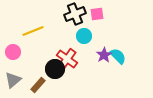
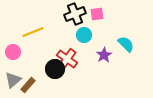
yellow line: moved 1 px down
cyan circle: moved 1 px up
cyan semicircle: moved 8 px right, 12 px up
brown rectangle: moved 10 px left
